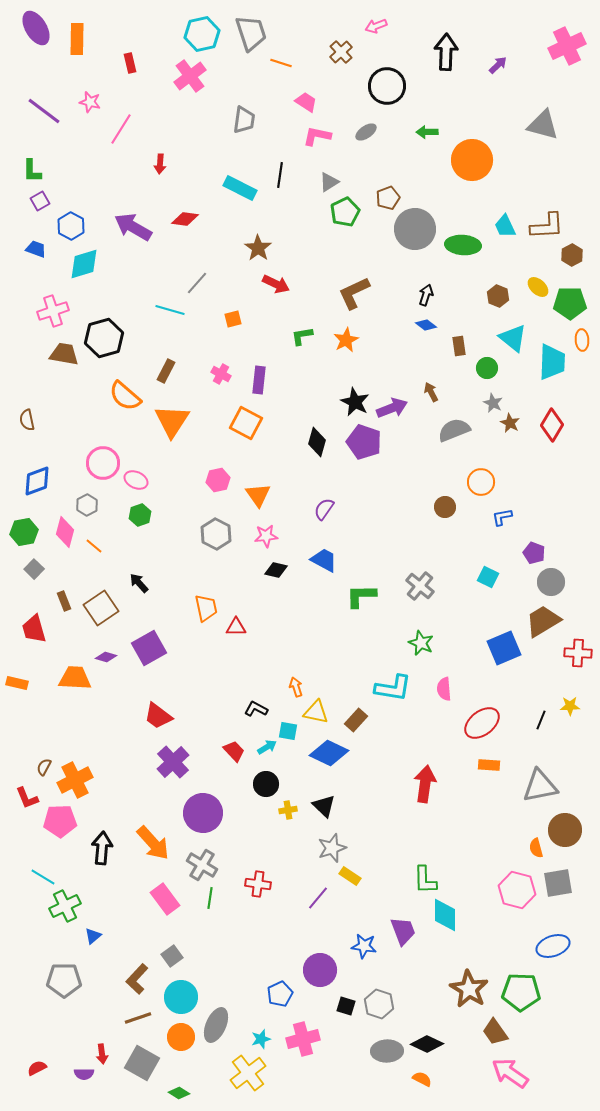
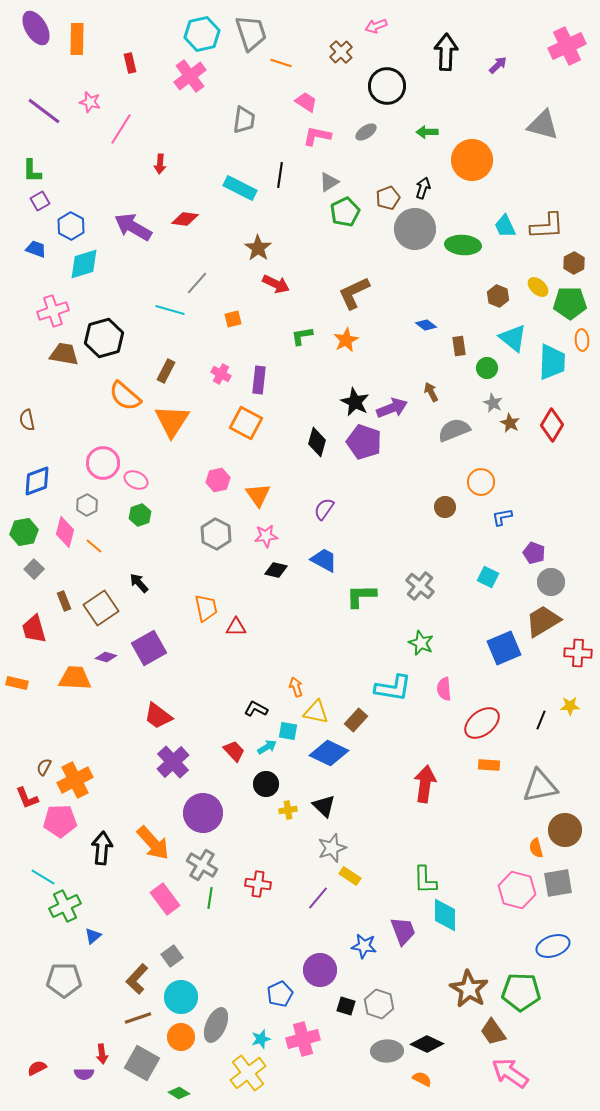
brown hexagon at (572, 255): moved 2 px right, 8 px down
black arrow at (426, 295): moved 3 px left, 107 px up
brown trapezoid at (495, 1032): moved 2 px left
